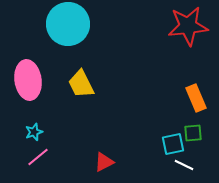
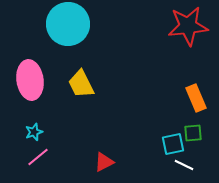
pink ellipse: moved 2 px right
